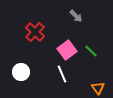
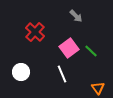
pink square: moved 2 px right, 2 px up
